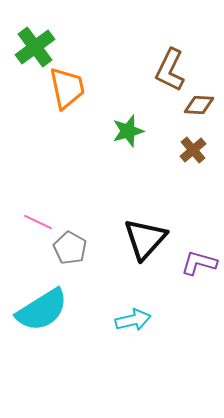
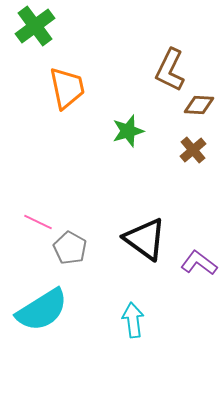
green cross: moved 21 px up
black triangle: rotated 36 degrees counterclockwise
purple L-shape: rotated 21 degrees clockwise
cyan arrow: rotated 84 degrees counterclockwise
